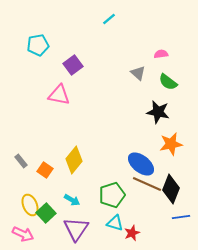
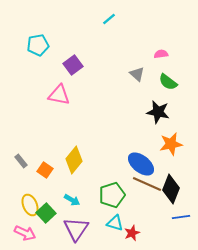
gray triangle: moved 1 px left, 1 px down
pink arrow: moved 2 px right, 1 px up
